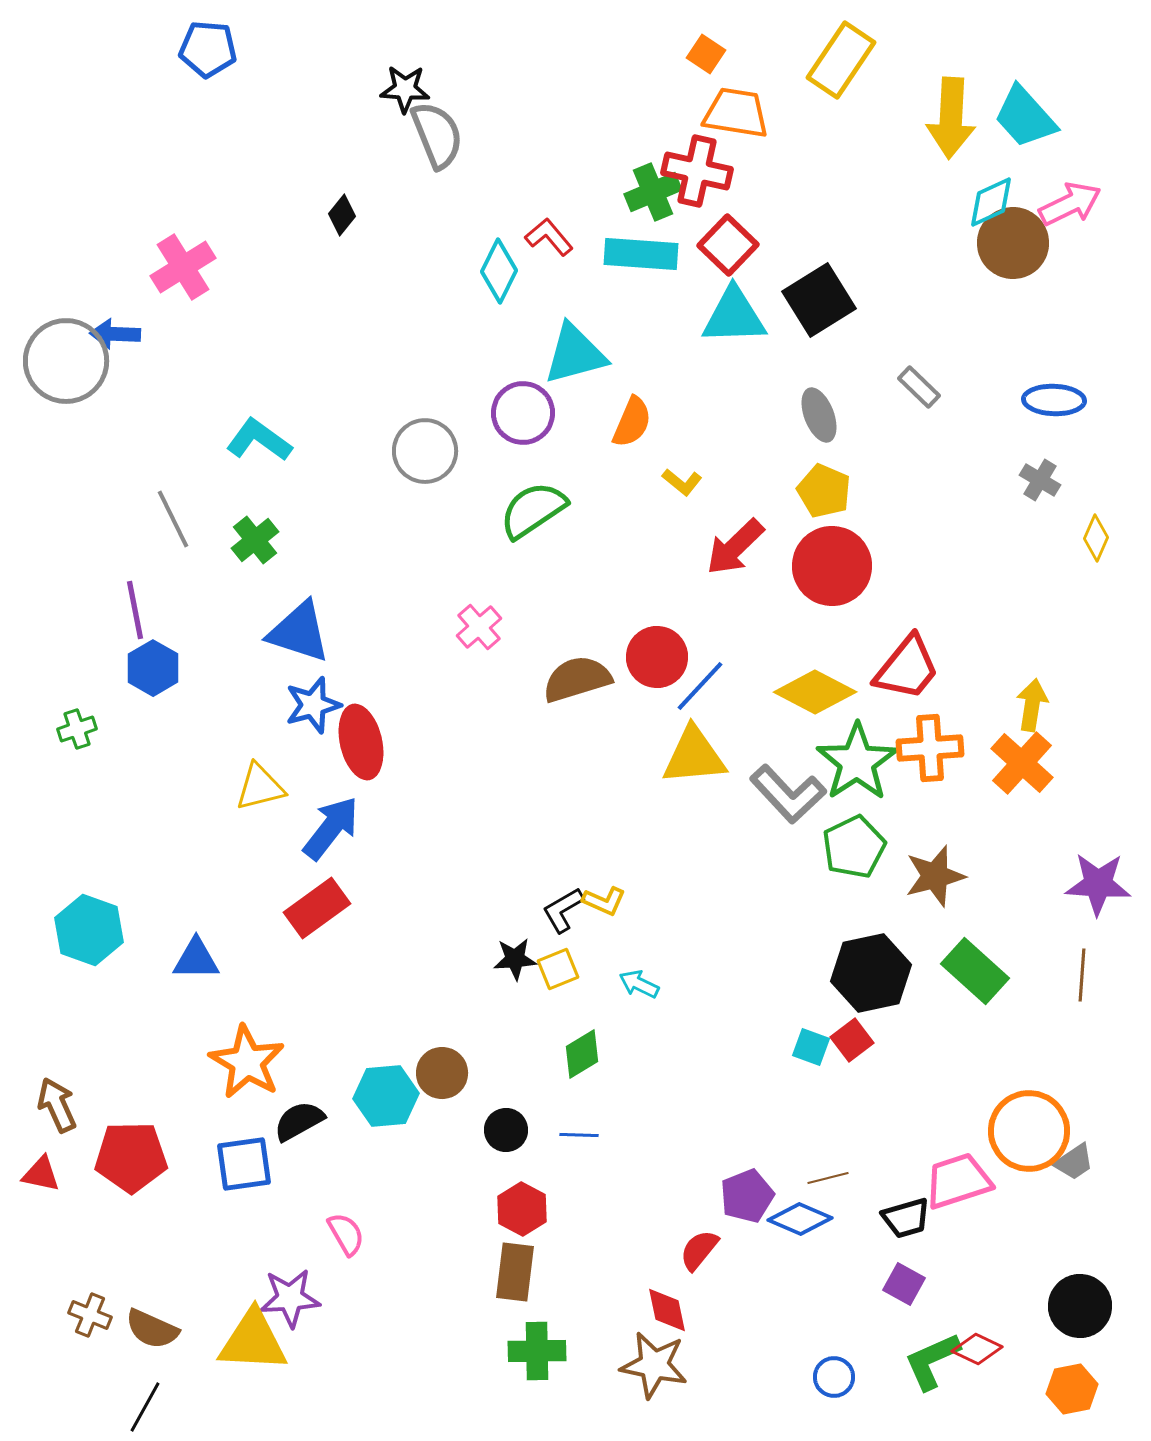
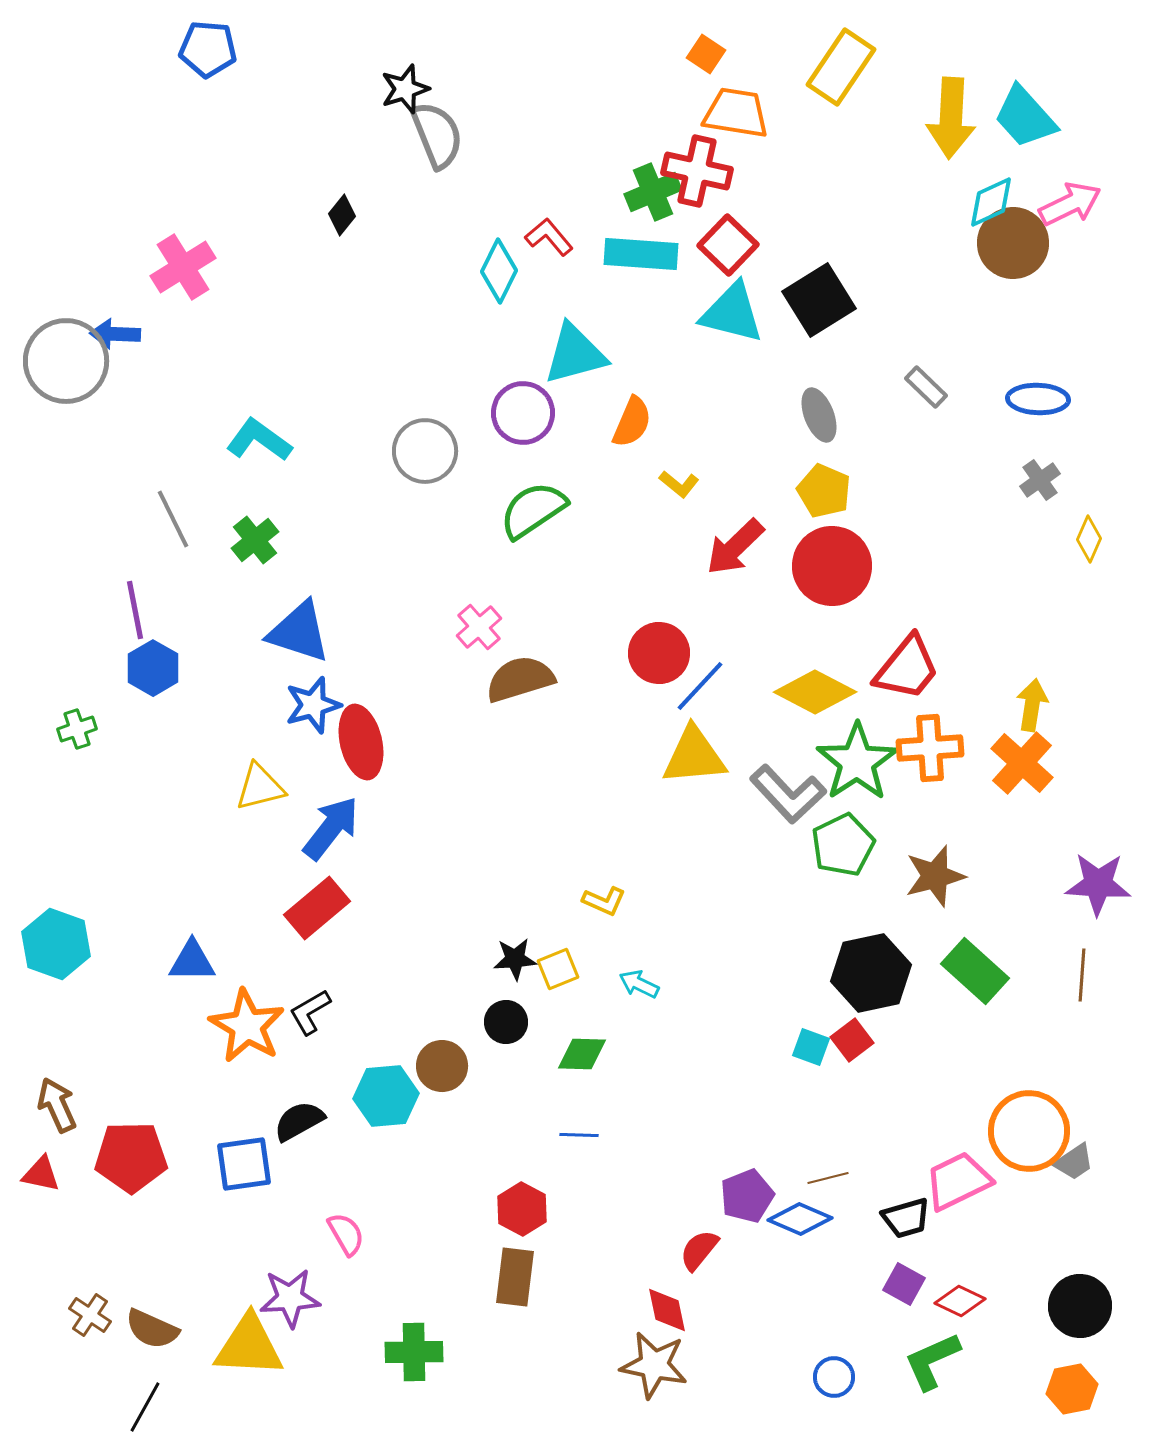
yellow rectangle at (841, 60): moved 7 px down
black star at (405, 89): rotated 21 degrees counterclockwise
cyan triangle at (734, 316): moved 2 px left, 3 px up; rotated 16 degrees clockwise
gray rectangle at (919, 387): moved 7 px right
blue ellipse at (1054, 400): moved 16 px left, 1 px up
gray cross at (1040, 480): rotated 24 degrees clockwise
yellow L-shape at (682, 482): moved 3 px left, 2 px down
yellow diamond at (1096, 538): moved 7 px left, 1 px down
red circle at (657, 657): moved 2 px right, 4 px up
brown semicircle at (577, 679): moved 57 px left
green pentagon at (854, 847): moved 11 px left, 2 px up
red rectangle at (317, 908): rotated 4 degrees counterclockwise
black L-shape at (563, 910): moved 253 px left, 102 px down
cyan hexagon at (89, 930): moved 33 px left, 14 px down
blue triangle at (196, 959): moved 4 px left, 2 px down
green diamond at (582, 1054): rotated 33 degrees clockwise
orange star at (247, 1062): moved 36 px up
brown circle at (442, 1073): moved 7 px up
black circle at (506, 1130): moved 108 px up
pink trapezoid at (958, 1181): rotated 8 degrees counterclockwise
brown rectangle at (515, 1272): moved 5 px down
brown cross at (90, 1315): rotated 12 degrees clockwise
yellow triangle at (253, 1341): moved 4 px left, 5 px down
red diamond at (977, 1349): moved 17 px left, 48 px up
green cross at (537, 1351): moved 123 px left, 1 px down
